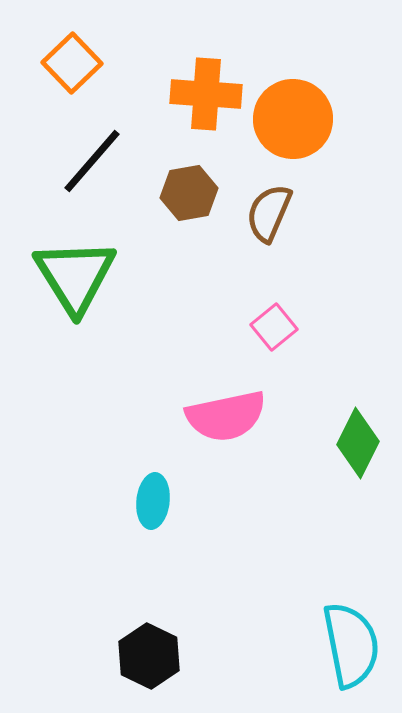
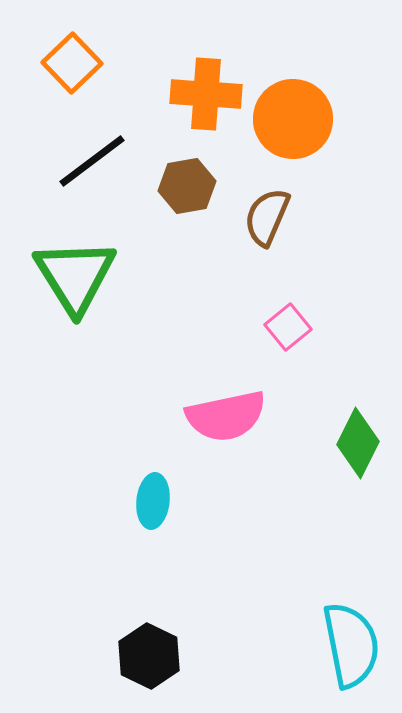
black line: rotated 12 degrees clockwise
brown hexagon: moved 2 px left, 7 px up
brown semicircle: moved 2 px left, 4 px down
pink square: moved 14 px right
